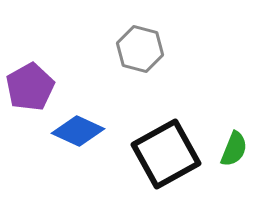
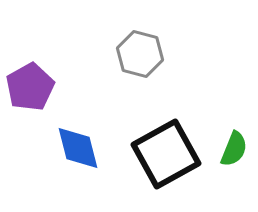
gray hexagon: moved 5 px down
blue diamond: moved 17 px down; rotated 51 degrees clockwise
